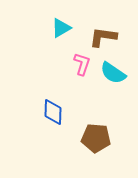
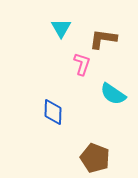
cyan triangle: rotated 30 degrees counterclockwise
brown L-shape: moved 2 px down
cyan semicircle: moved 21 px down
brown pentagon: moved 1 px left, 20 px down; rotated 16 degrees clockwise
